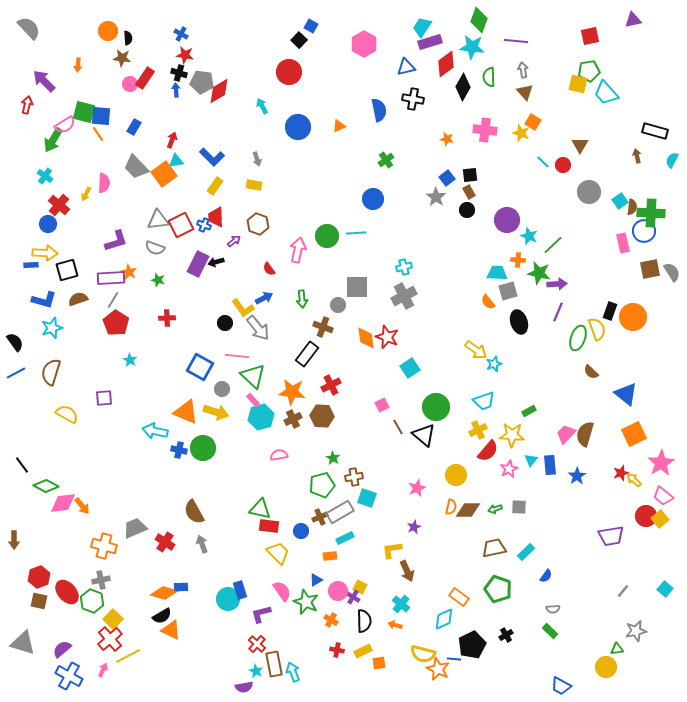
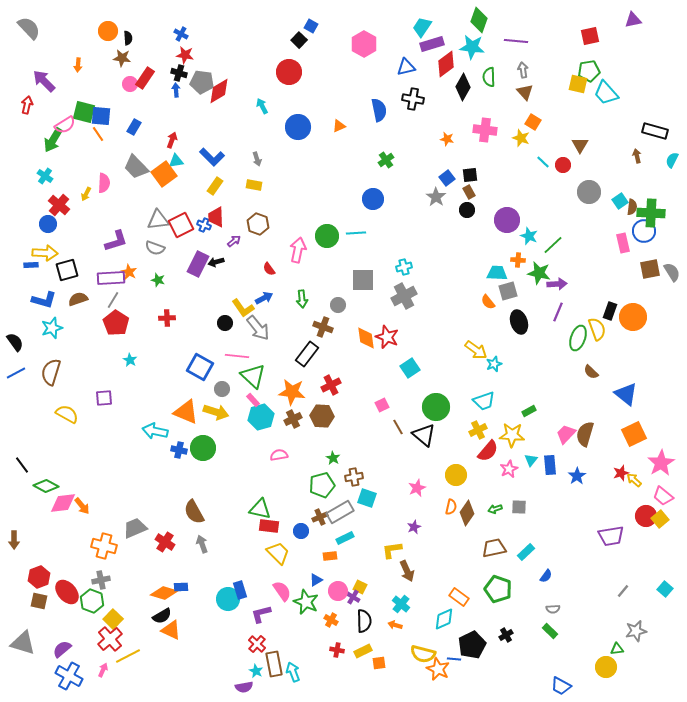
purple rectangle at (430, 42): moved 2 px right, 2 px down
yellow star at (521, 133): moved 5 px down
gray square at (357, 287): moved 6 px right, 7 px up
brown diamond at (468, 510): moved 1 px left, 3 px down; rotated 55 degrees counterclockwise
